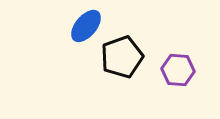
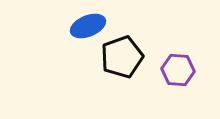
blue ellipse: moved 2 px right; rotated 28 degrees clockwise
